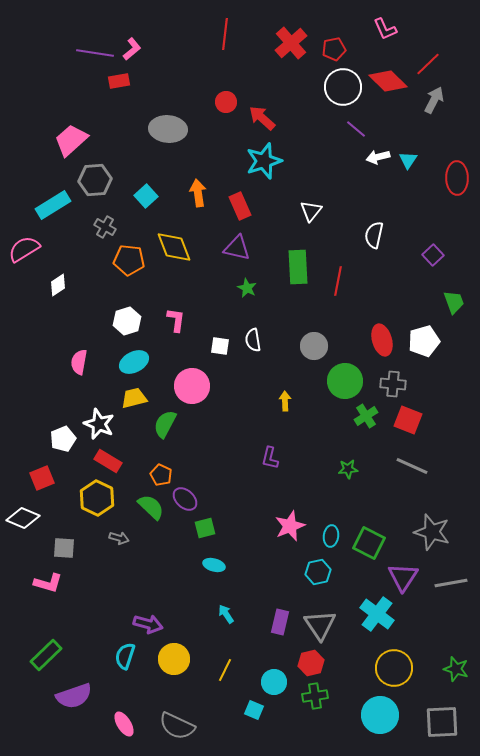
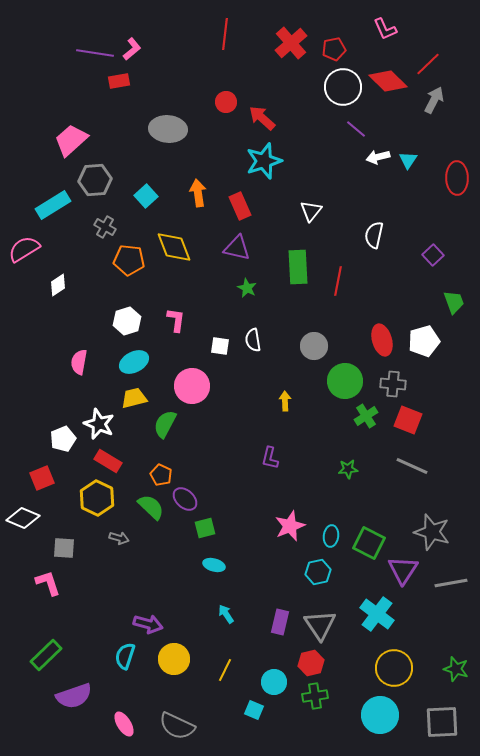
purple triangle at (403, 577): moved 7 px up
pink L-shape at (48, 583): rotated 124 degrees counterclockwise
